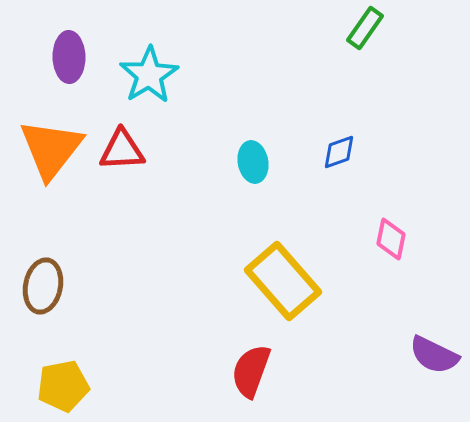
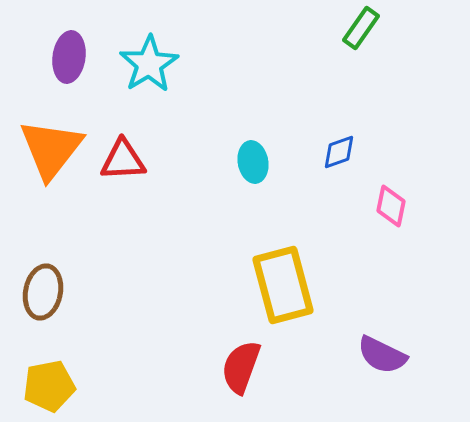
green rectangle: moved 4 px left
purple ellipse: rotated 9 degrees clockwise
cyan star: moved 11 px up
red triangle: moved 1 px right, 10 px down
pink diamond: moved 33 px up
yellow rectangle: moved 4 px down; rotated 26 degrees clockwise
brown ellipse: moved 6 px down
purple semicircle: moved 52 px left
red semicircle: moved 10 px left, 4 px up
yellow pentagon: moved 14 px left
